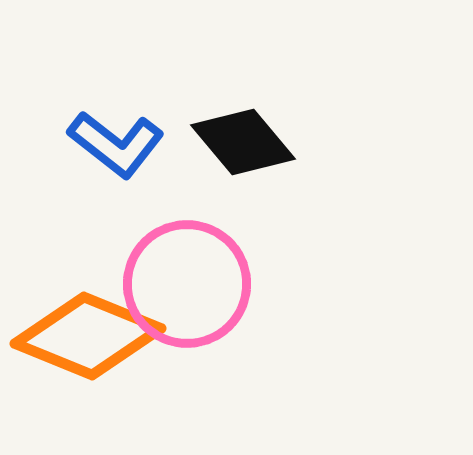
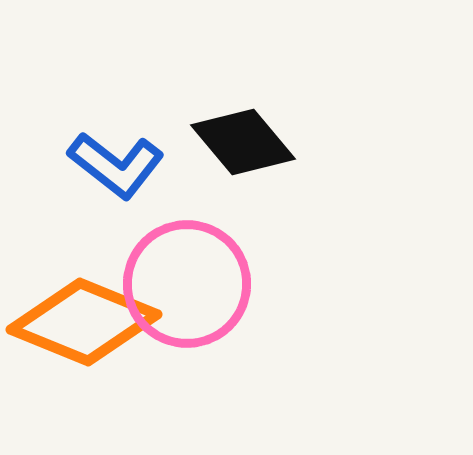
blue L-shape: moved 21 px down
orange diamond: moved 4 px left, 14 px up
